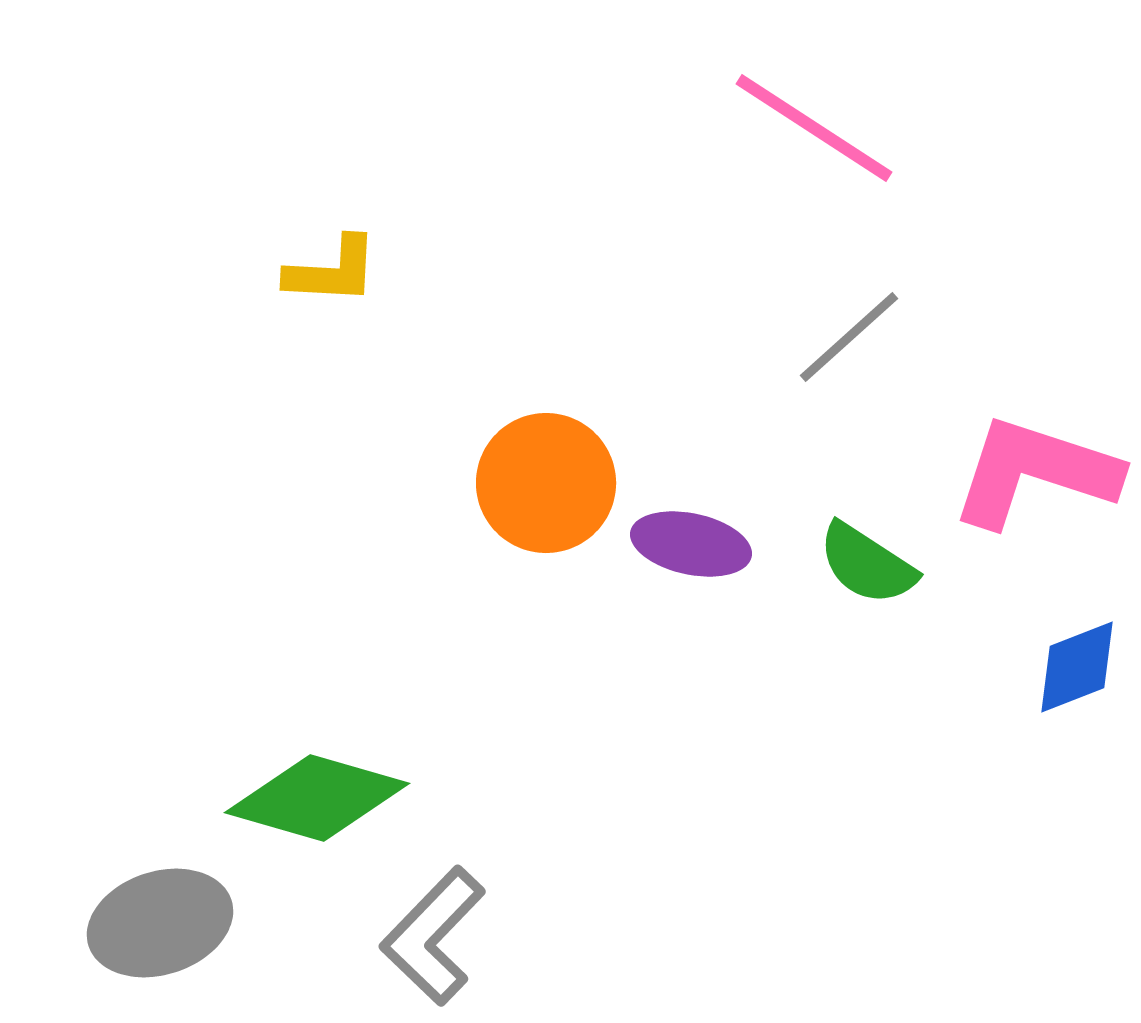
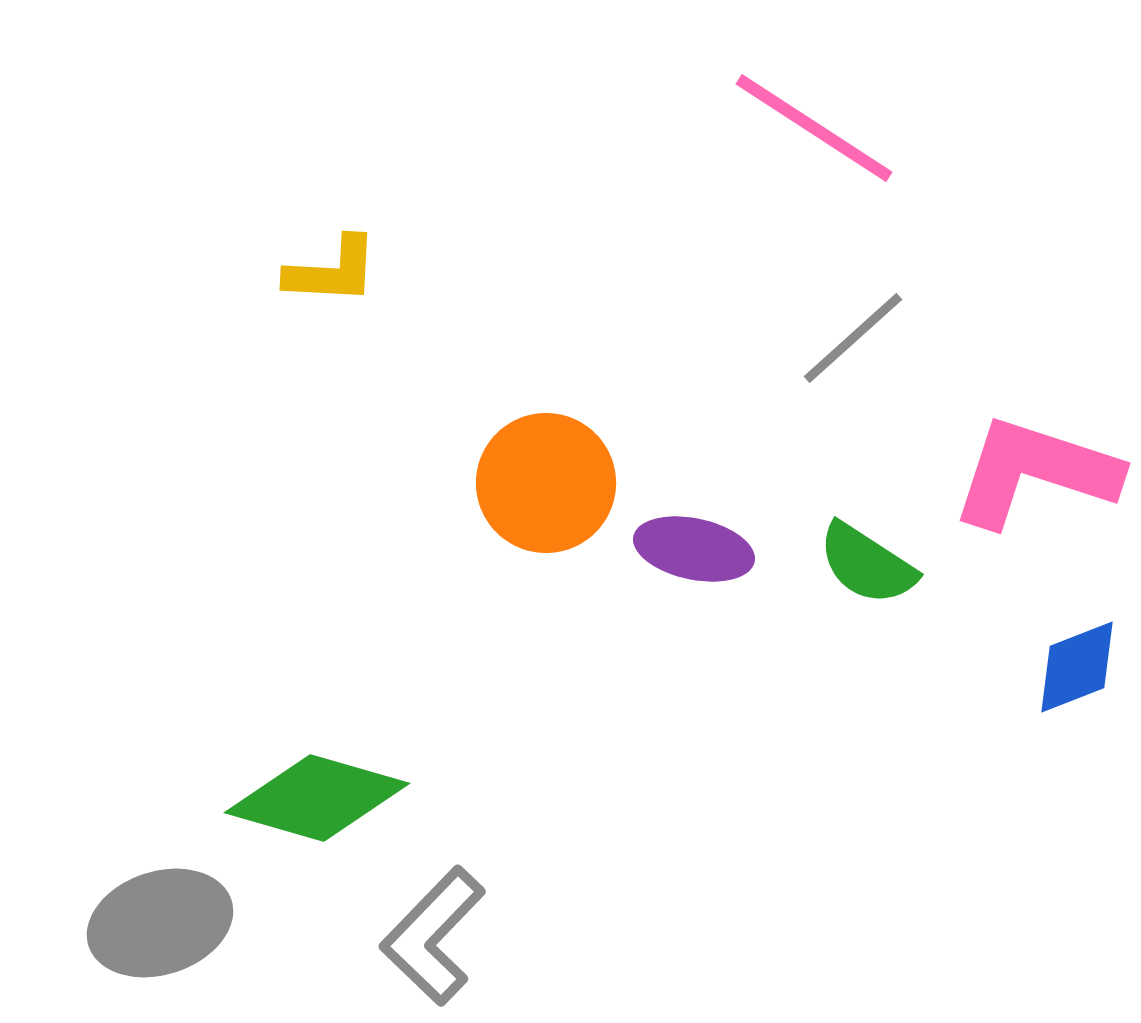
gray line: moved 4 px right, 1 px down
purple ellipse: moved 3 px right, 5 px down
